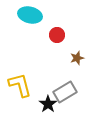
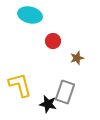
red circle: moved 4 px left, 6 px down
gray rectangle: rotated 40 degrees counterclockwise
black star: rotated 24 degrees counterclockwise
